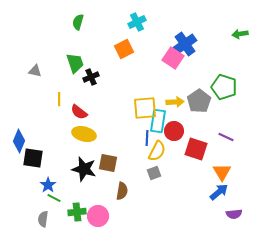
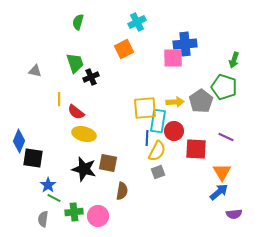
green arrow: moved 6 px left, 26 px down; rotated 63 degrees counterclockwise
blue cross: rotated 30 degrees clockwise
pink square: rotated 35 degrees counterclockwise
gray pentagon: moved 2 px right
red semicircle: moved 3 px left
red square: rotated 15 degrees counterclockwise
gray square: moved 4 px right, 1 px up
green cross: moved 3 px left
